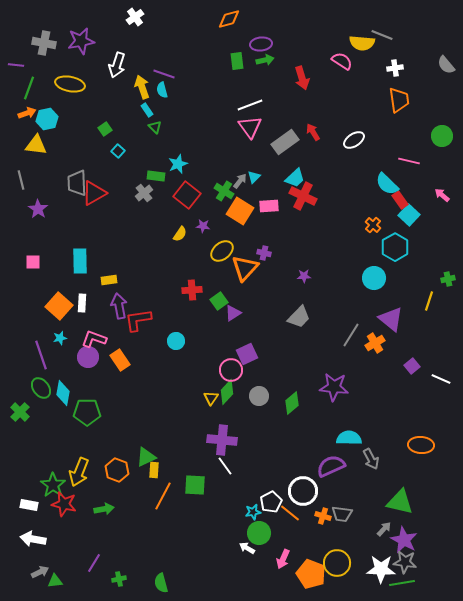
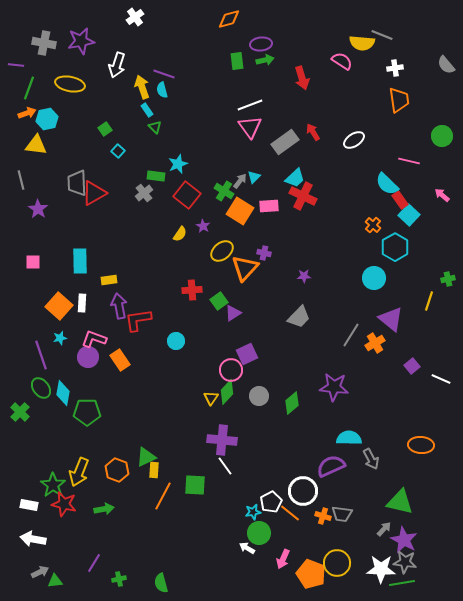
purple star at (203, 226): rotated 24 degrees clockwise
